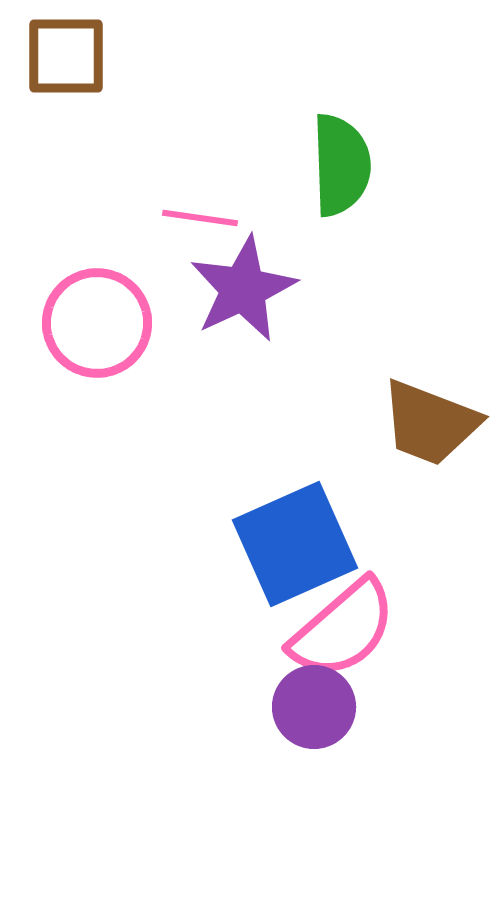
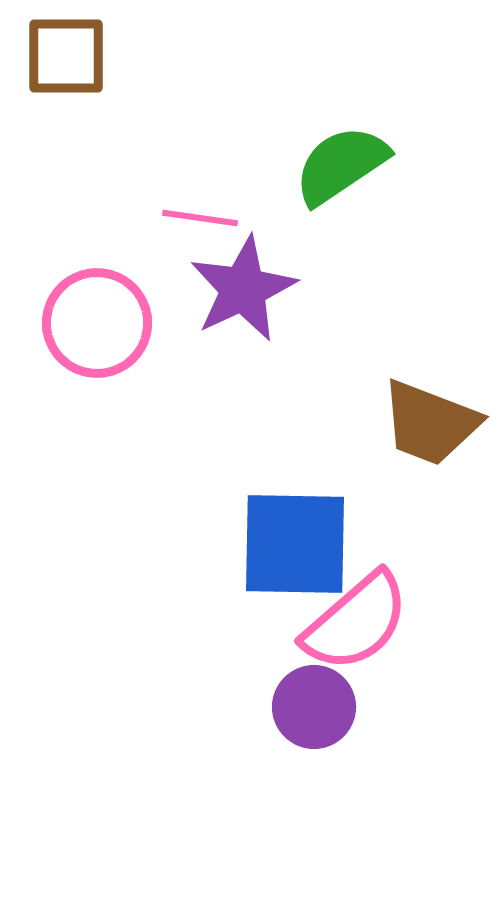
green semicircle: rotated 122 degrees counterclockwise
blue square: rotated 25 degrees clockwise
pink semicircle: moved 13 px right, 7 px up
